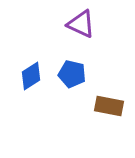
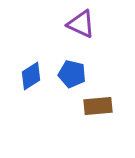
brown rectangle: moved 11 px left; rotated 16 degrees counterclockwise
